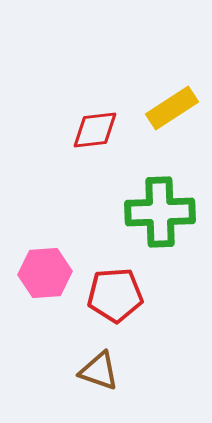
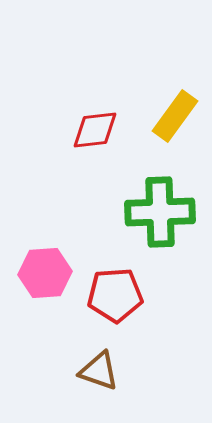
yellow rectangle: moved 3 px right, 8 px down; rotated 21 degrees counterclockwise
